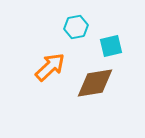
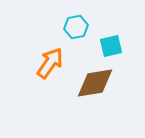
orange arrow: moved 4 px up; rotated 12 degrees counterclockwise
